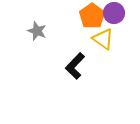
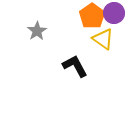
gray star: rotated 18 degrees clockwise
black L-shape: rotated 108 degrees clockwise
